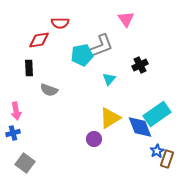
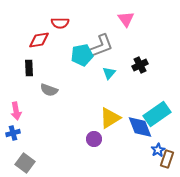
cyan triangle: moved 6 px up
blue star: moved 1 px right, 1 px up
